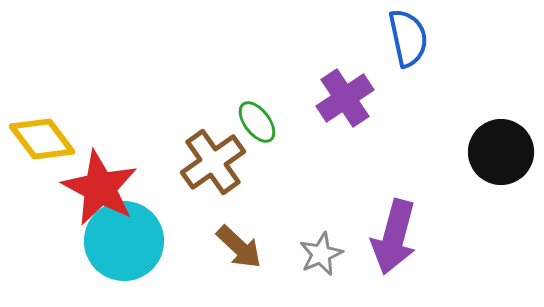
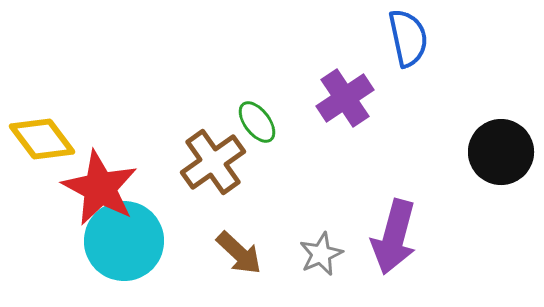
brown arrow: moved 6 px down
